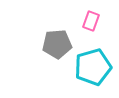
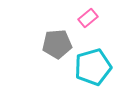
pink rectangle: moved 3 px left, 3 px up; rotated 30 degrees clockwise
